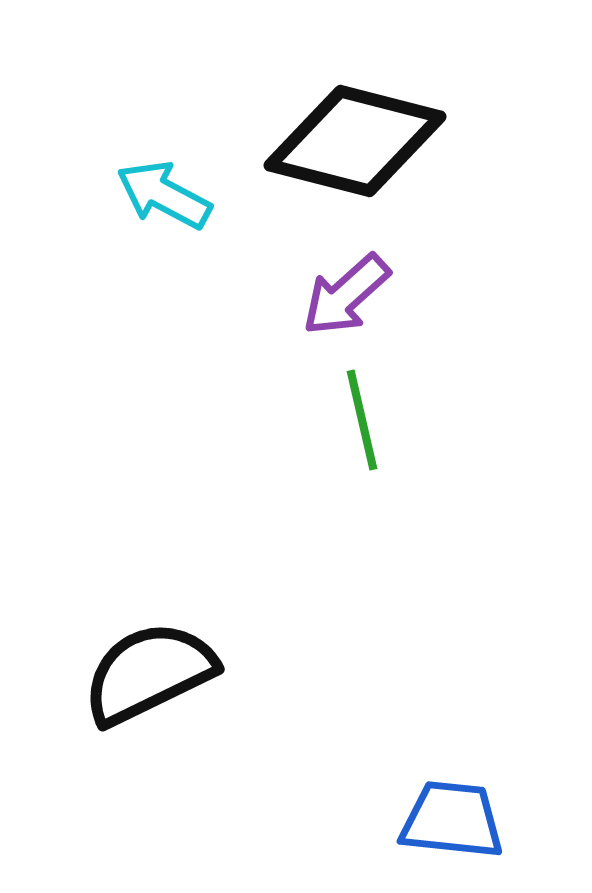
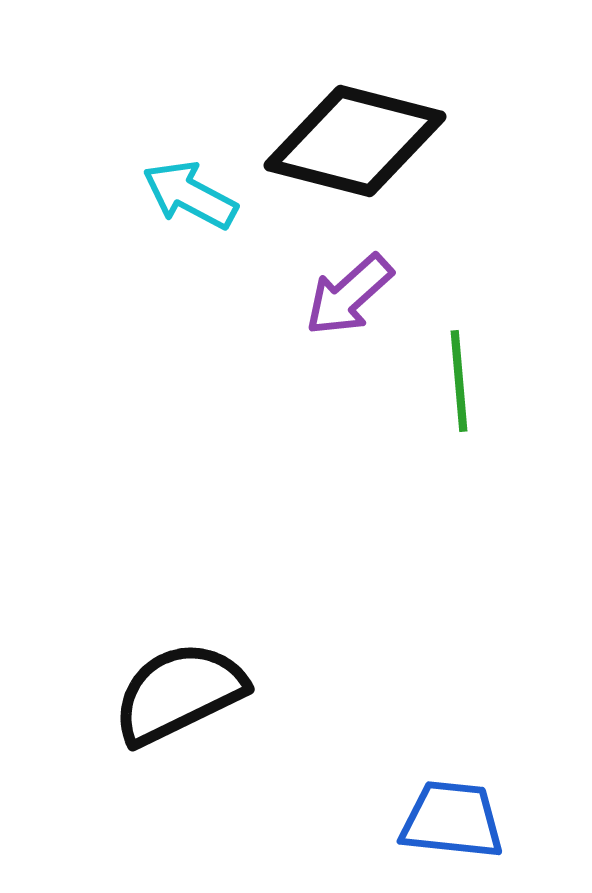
cyan arrow: moved 26 px right
purple arrow: moved 3 px right
green line: moved 97 px right, 39 px up; rotated 8 degrees clockwise
black semicircle: moved 30 px right, 20 px down
